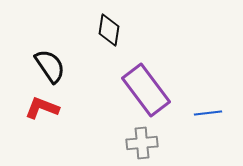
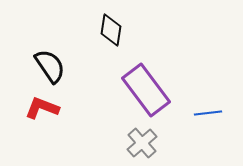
black diamond: moved 2 px right
gray cross: rotated 36 degrees counterclockwise
